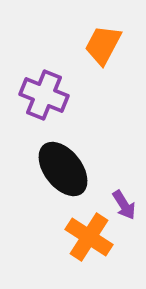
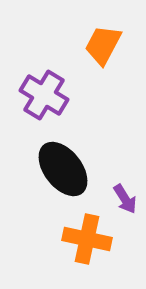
purple cross: rotated 9 degrees clockwise
purple arrow: moved 1 px right, 6 px up
orange cross: moved 2 px left, 2 px down; rotated 21 degrees counterclockwise
